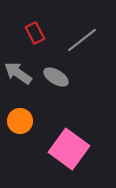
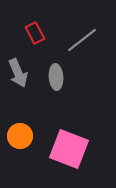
gray arrow: rotated 148 degrees counterclockwise
gray ellipse: rotated 55 degrees clockwise
orange circle: moved 15 px down
pink square: rotated 15 degrees counterclockwise
